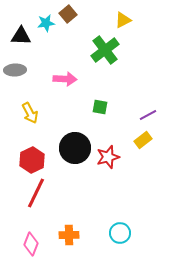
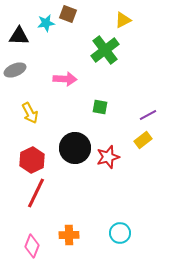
brown square: rotated 30 degrees counterclockwise
black triangle: moved 2 px left
gray ellipse: rotated 20 degrees counterclockwise
pink diamond: moved 1 px right, 2 px down
